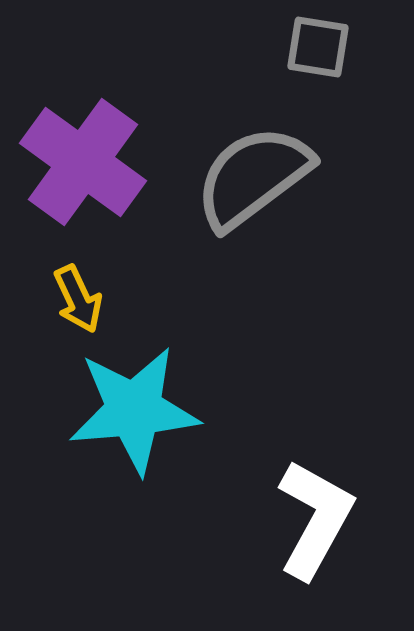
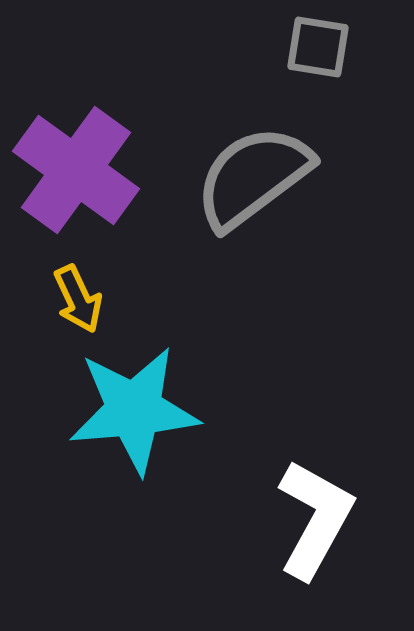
purple cross: moved 7 px left, 8 px down
